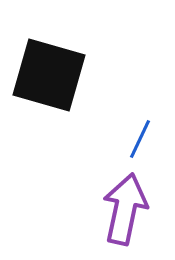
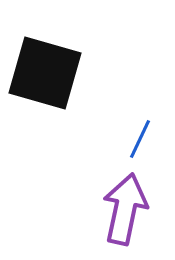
black square: moved 4 px left, 2 px up
